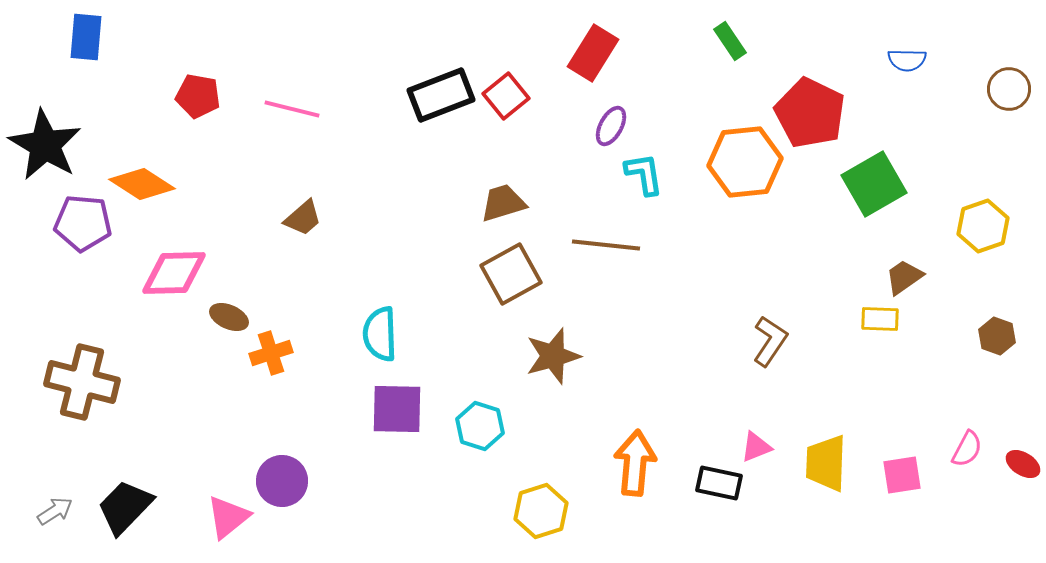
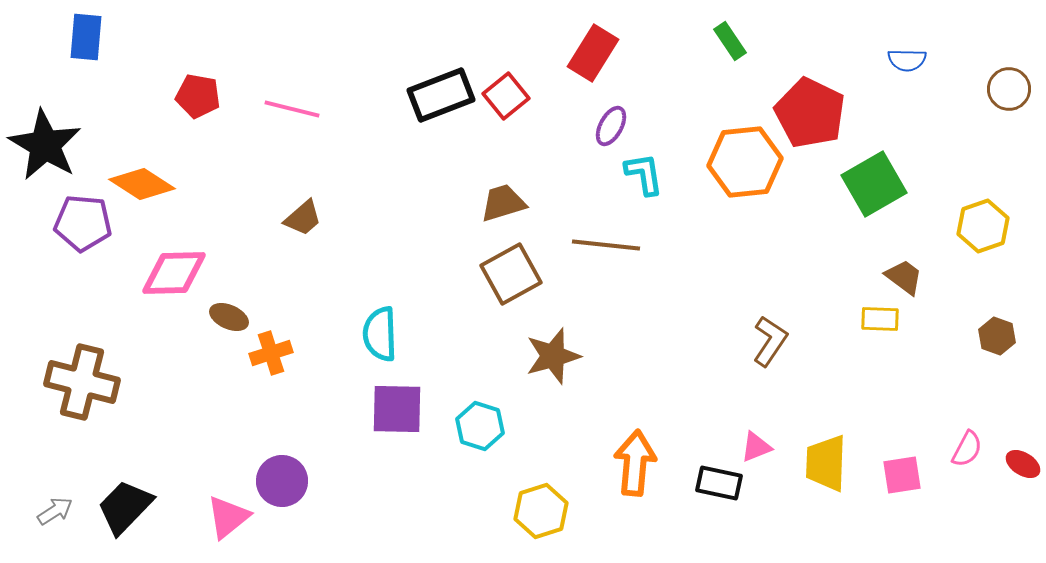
brown trapezoid at (904, 277): rotated 72 degrees clockwise
